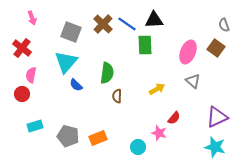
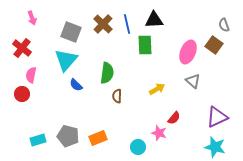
blue line: rotated 42 degrees clockwise
brown square: moved 2 px left, 3 px up
cyan triangle: moved 2 px up
cyan rectangle: moved 3 px right, 14 px down
